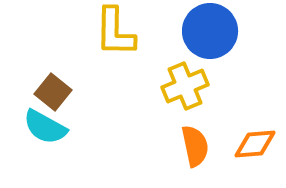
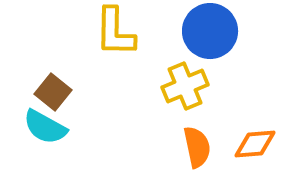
orange semicircle: moved 2 px right, 1 px down
